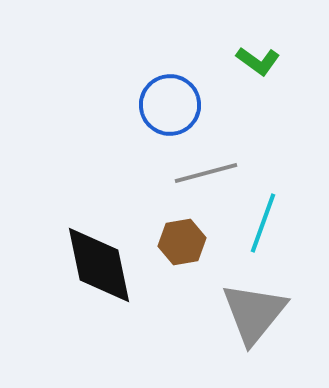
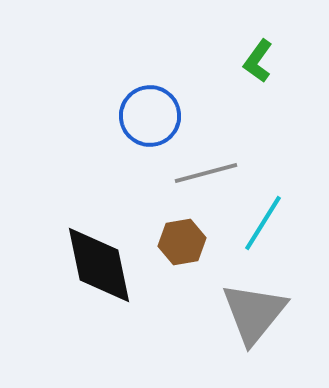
green L-shape: rotated 90 degrees clockwise
blue circle: moved 20 px left, 11 px down
cyan line: rotated 12 degrees clockwise
